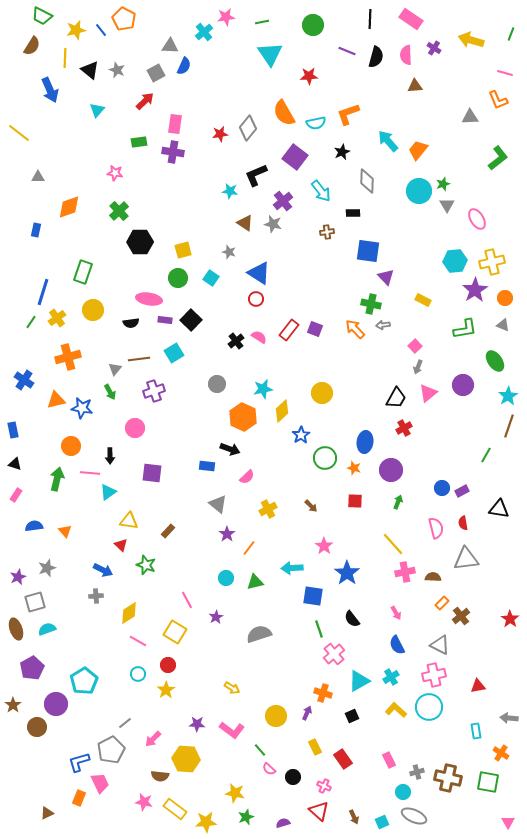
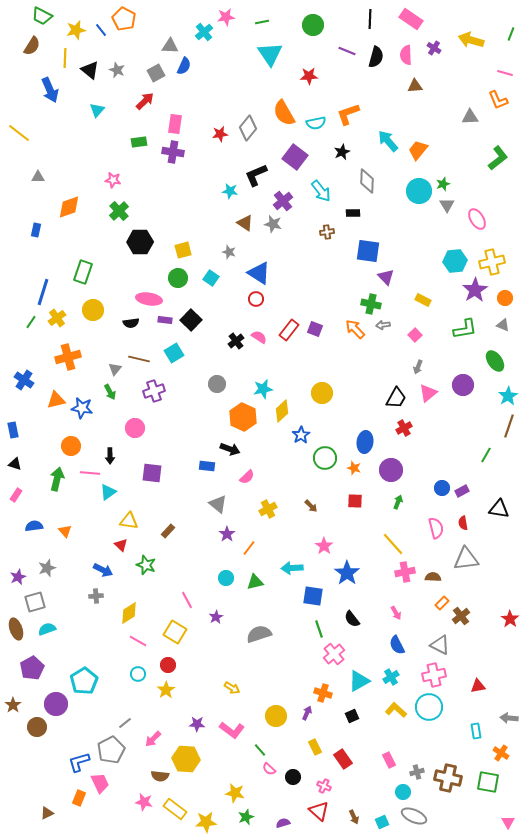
pink star at (115, 173): moved 2 px left, 7 px down
pink square at (415, 346): moved 11 px up
brown line at (139, 359): rotated 20 degrees clockwise
